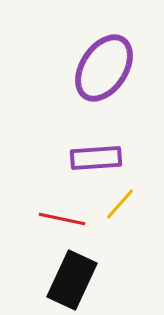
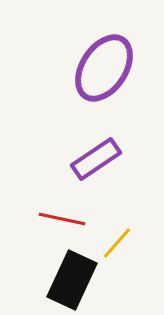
purple rectangle: moved 1 px down; rotated 30 degrees counterclockwise
yellow line: moved 3 px left, 39 px down
